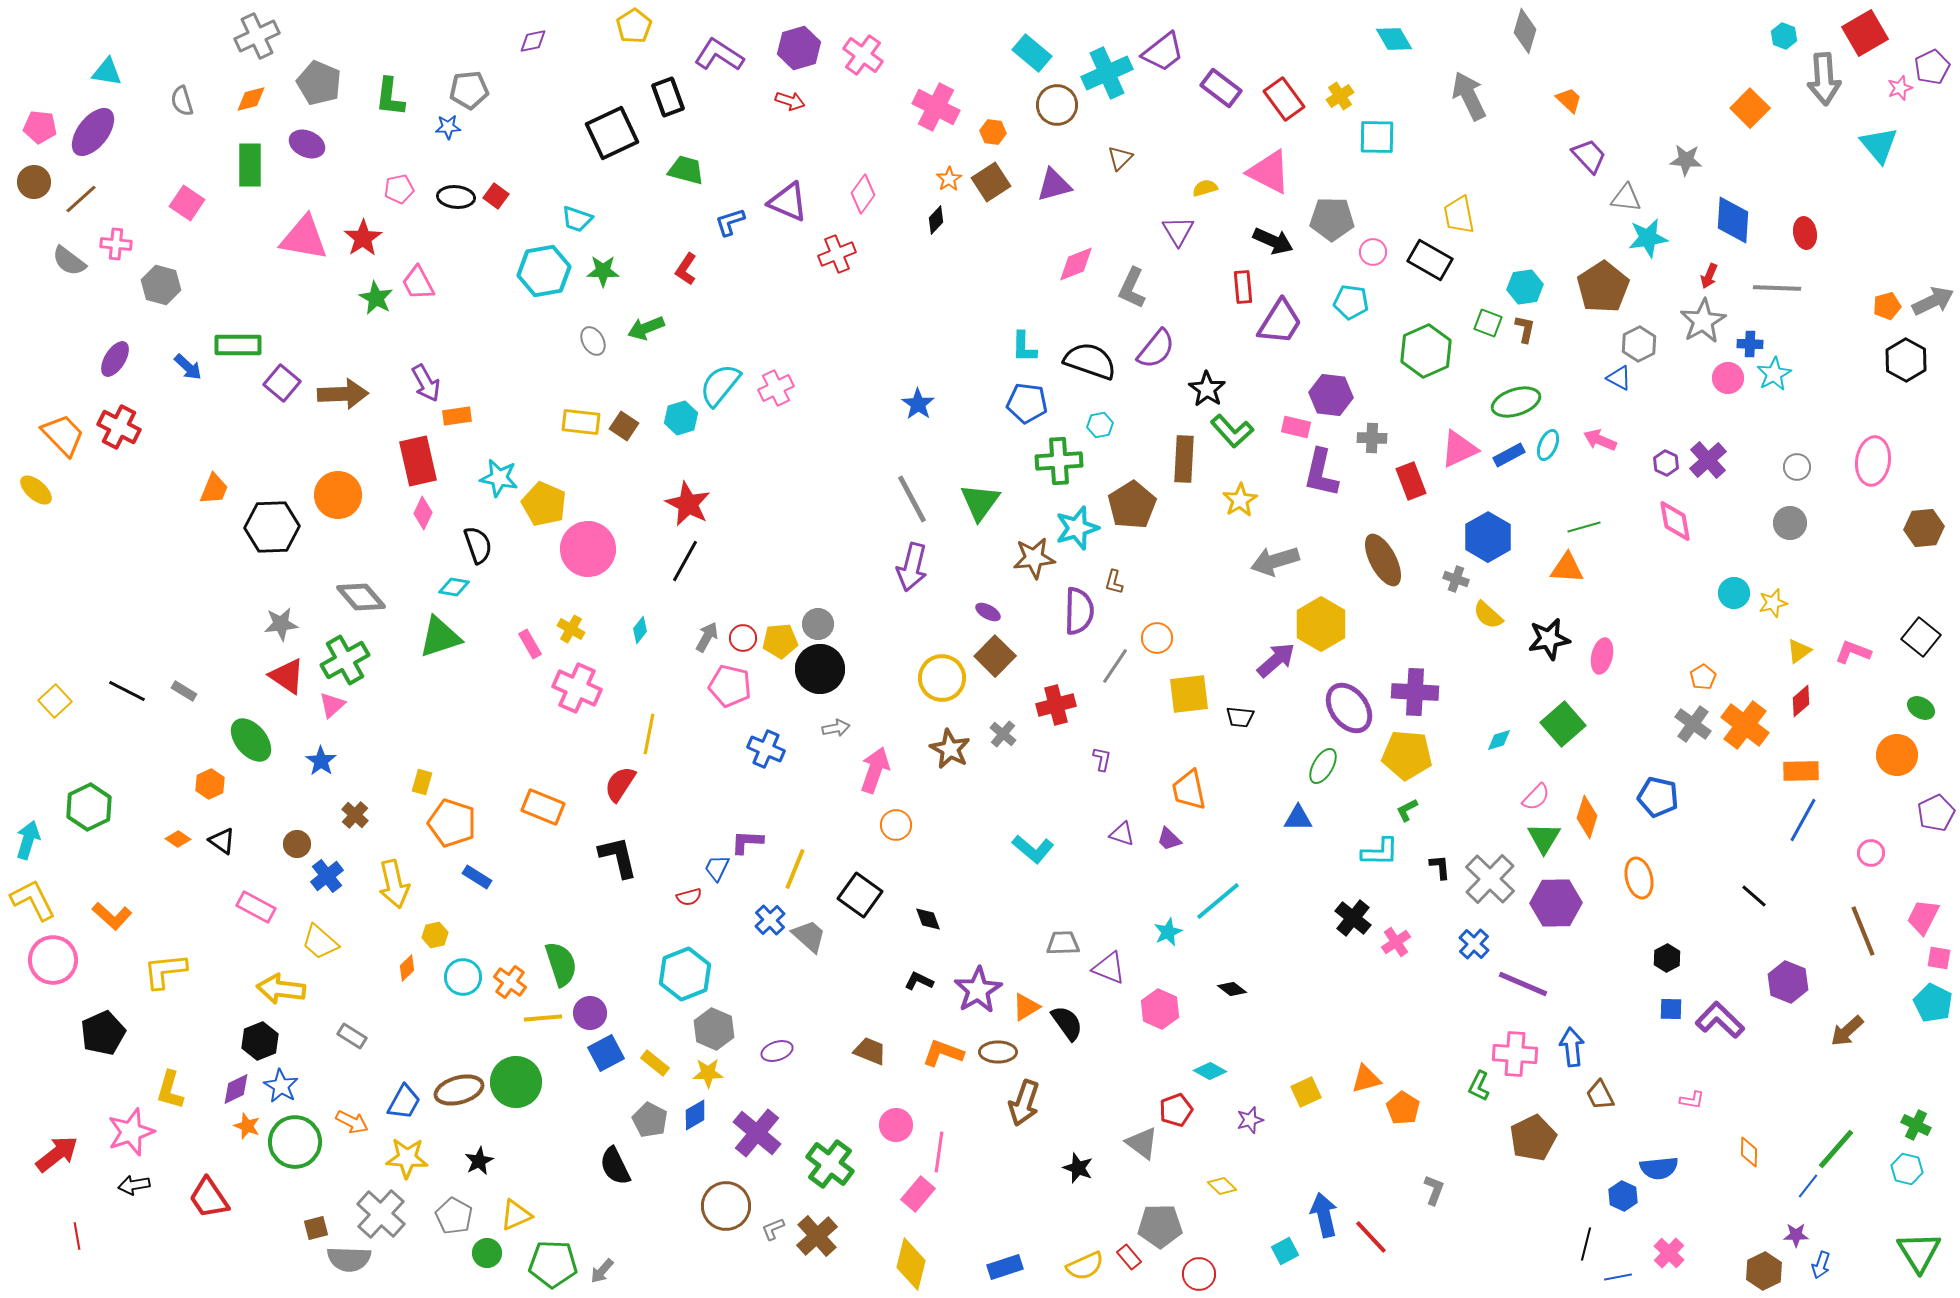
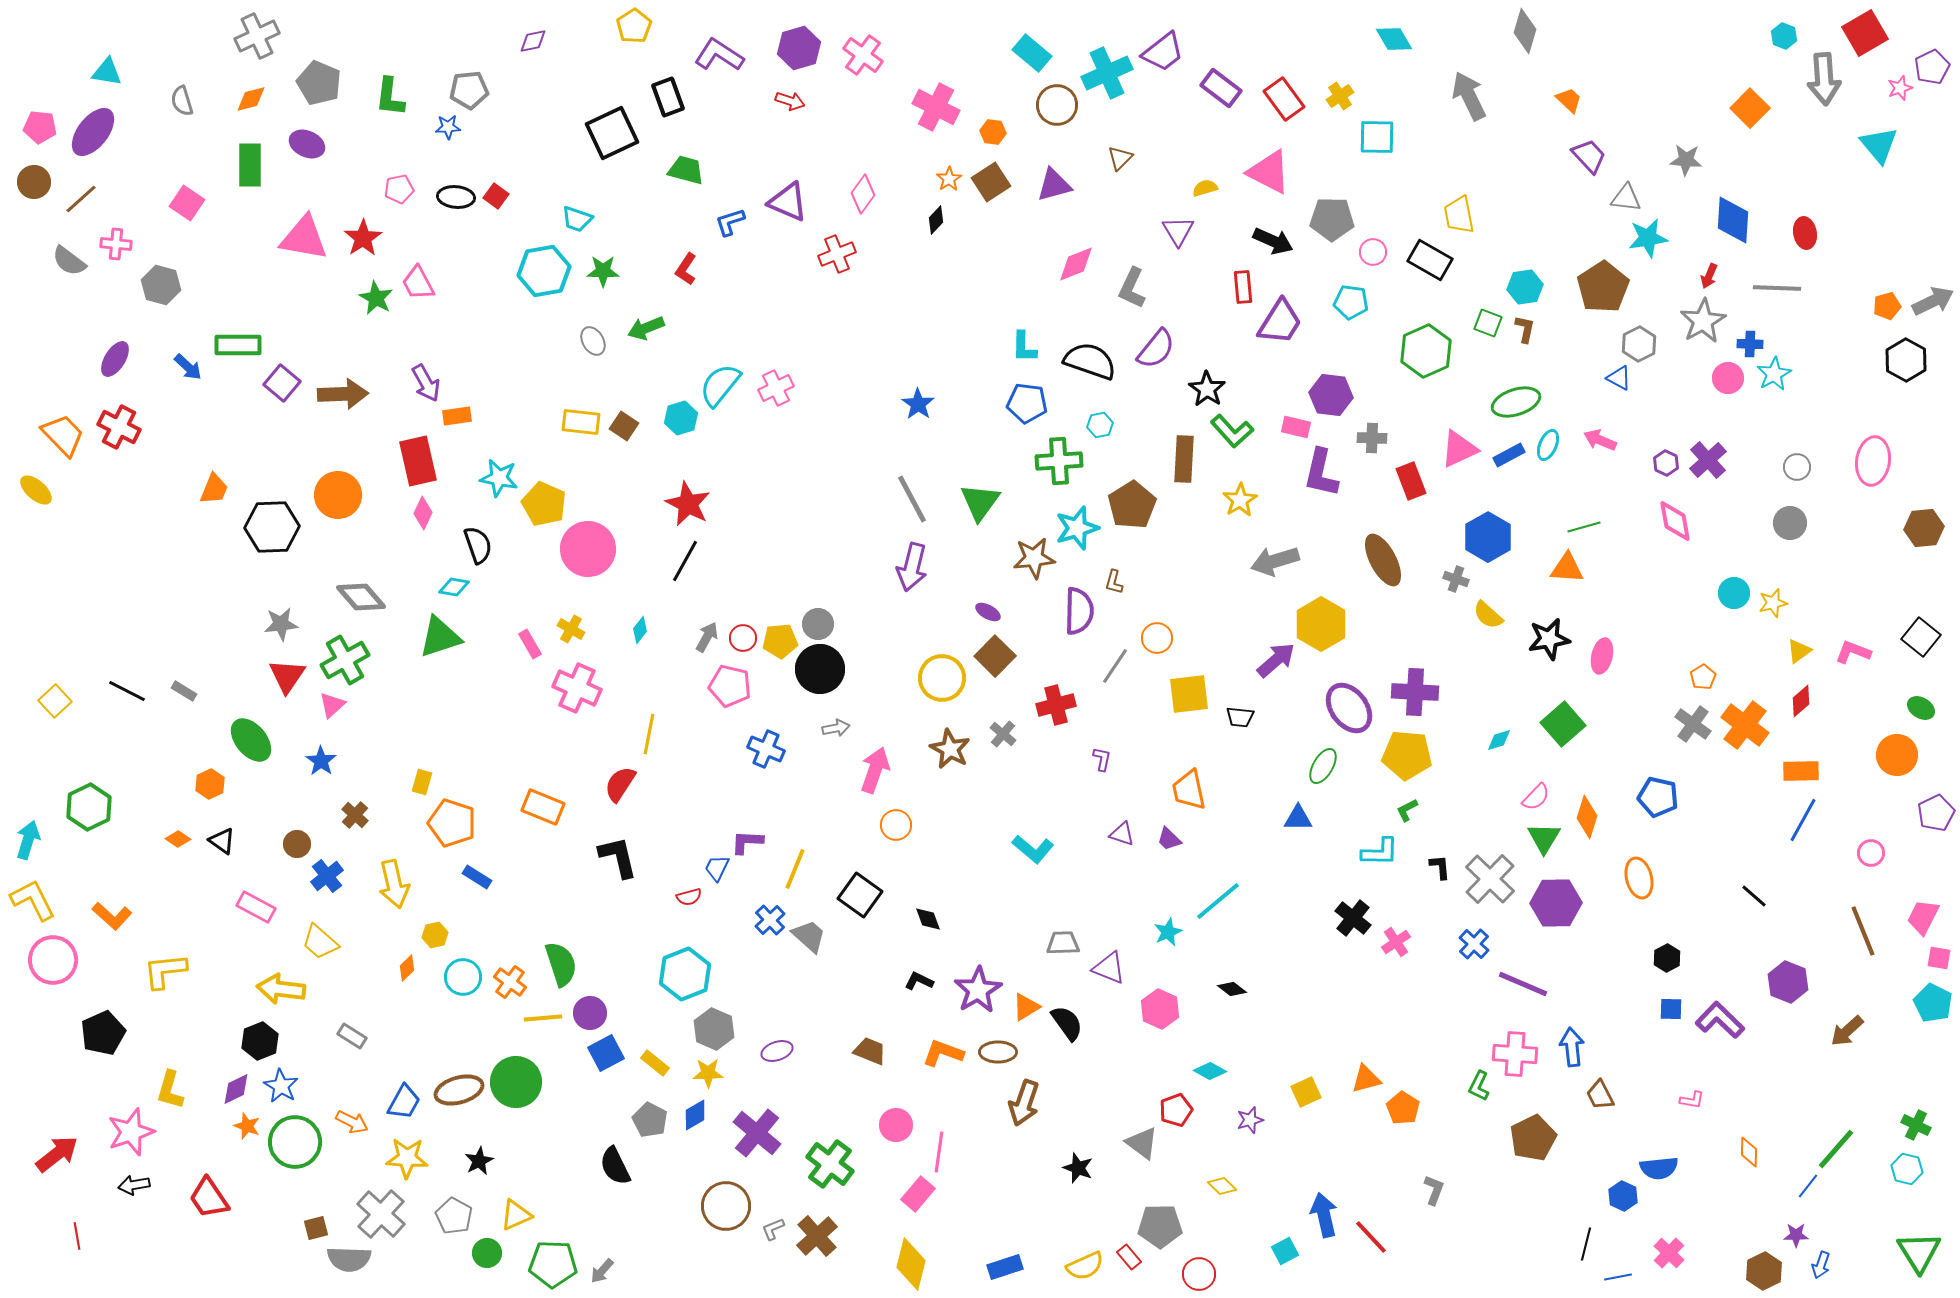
red triangle at (287, 676): rotated 30 degrees clockwise
